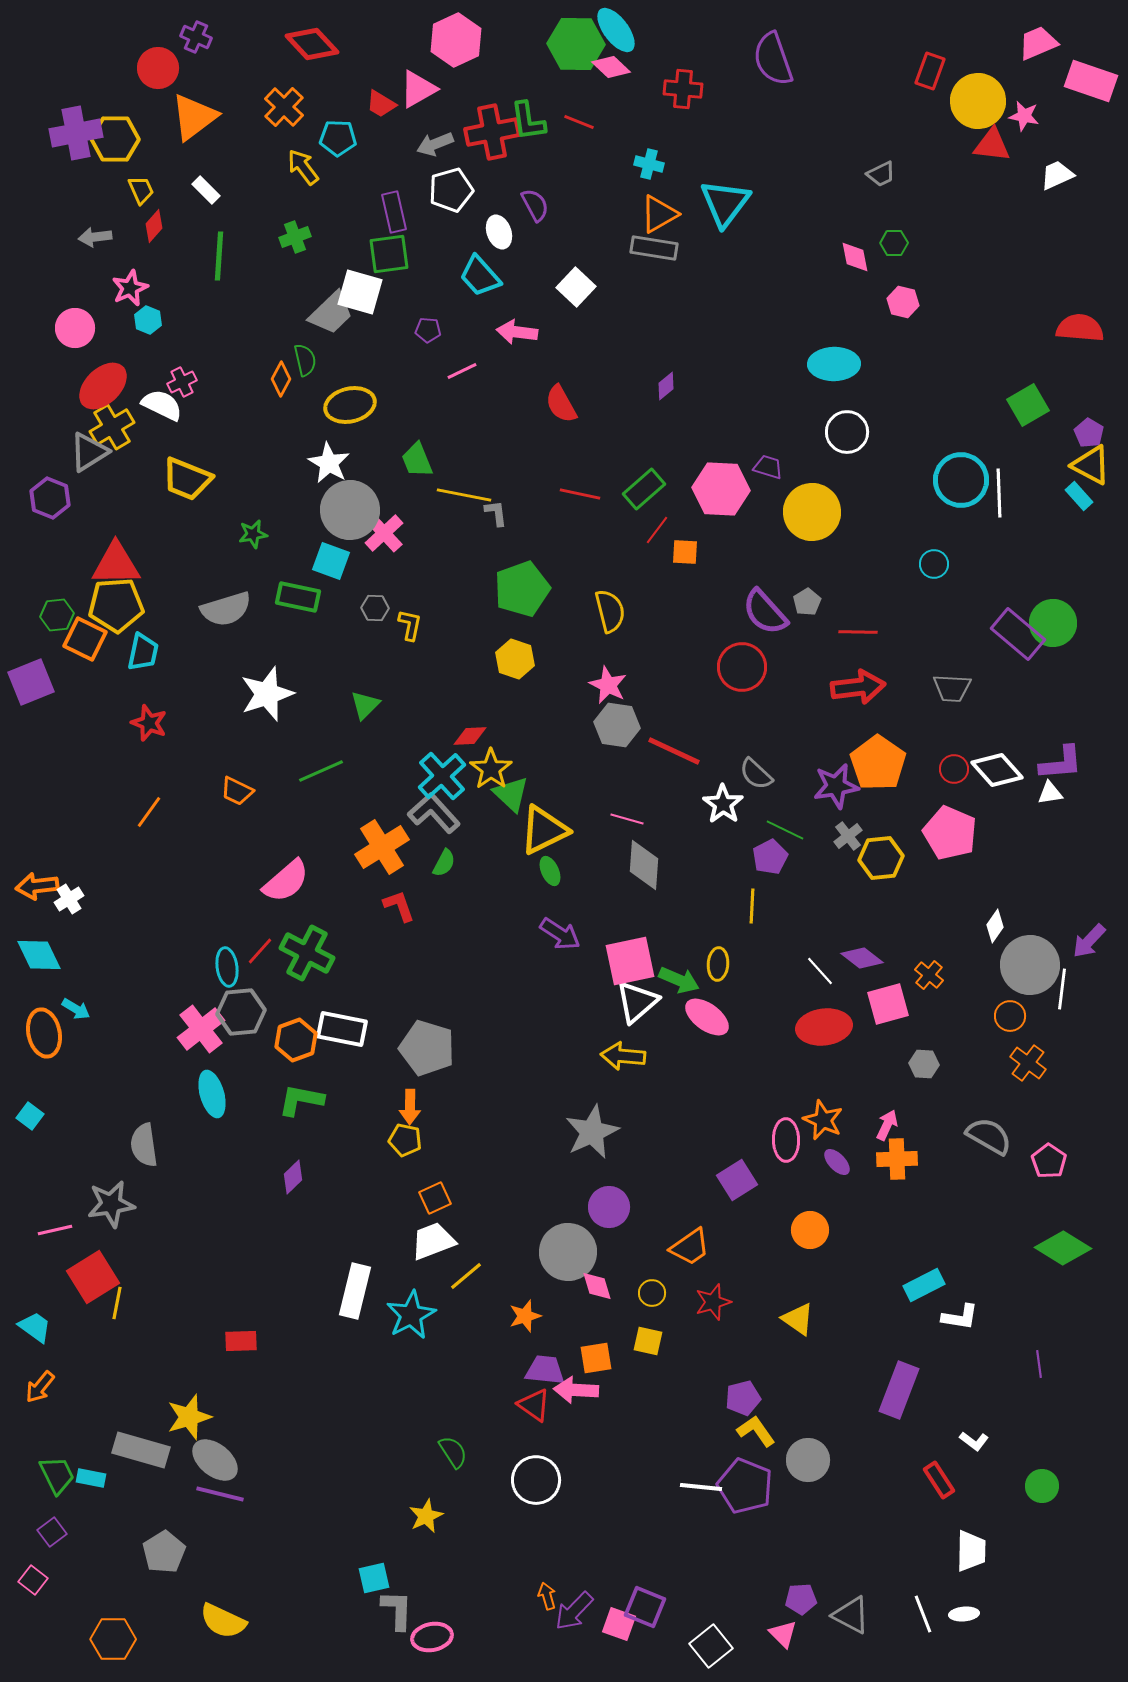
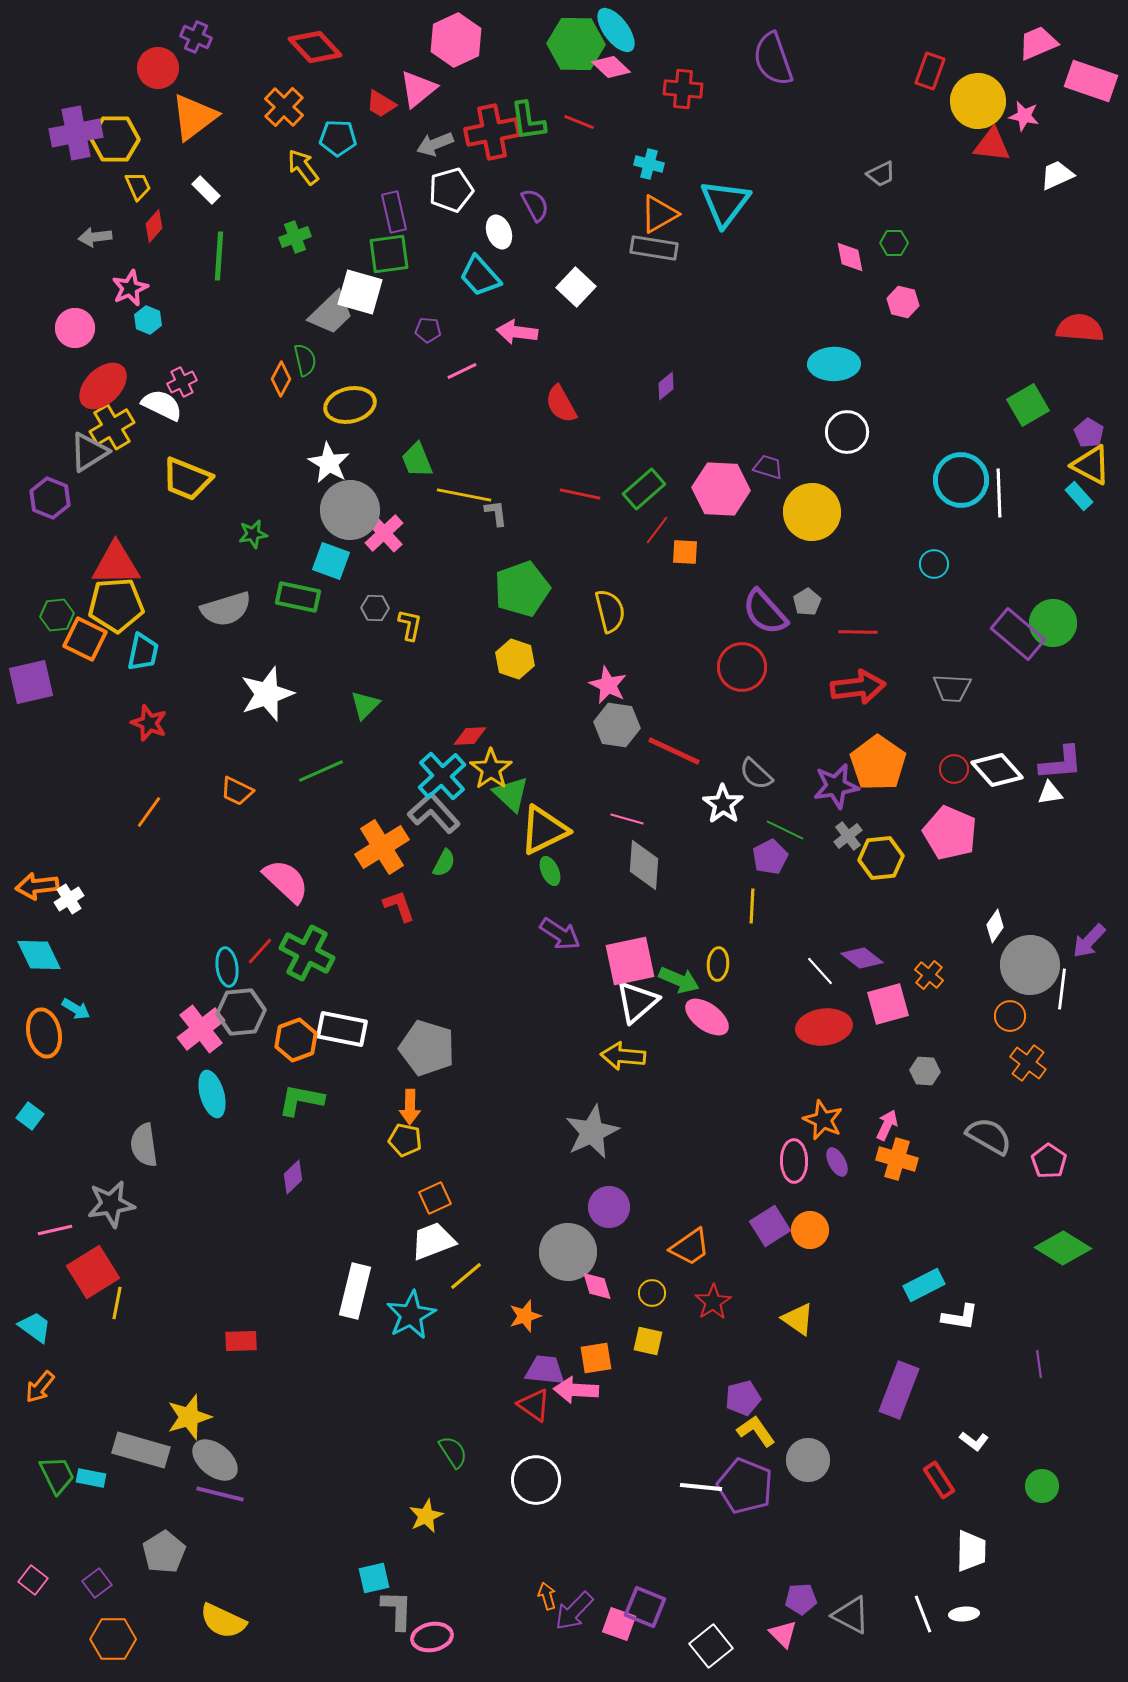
red diamond at (312, 44): moved 3 px right, 3 px down
pink triangle at (418, 89): rotated 9 degrees counterclockwise
yellow trapezoid at (141, 190): moved 3 px left, 4 px up
pink diamond at (855, 257): moved 5 px left
purple square at (31, 682): rotated 9 degrees clockwise
pink semicircle at (286, 881): rotated 96 degrees counterclockwise
gray hexagon at (924, 1064): moved 1 px right, 7 px down
pink ellipse at (786, 1140): moved 8 px right, 21 px down
orange cross at (897, 1159): rotated 18 degrees clockwise
purple ellipse at (837, 1162): rotated 16 degrees clockwise
purple square at (737, 1180): moved 33 px right, 46 px down
red square at (93, 1277): moved 5 px up
red star at (713, 1302): rotated 15 degrees counterclockwise
purple square at (52, 1532): moved 45 px right, 51 px down
